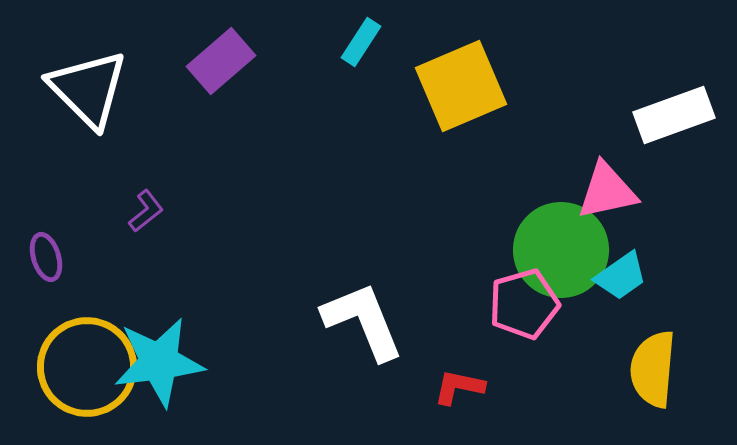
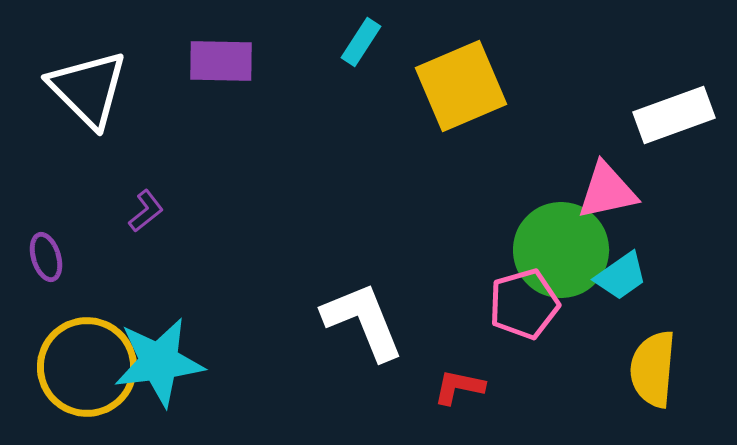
purple rectangle: rotated 42 degrees clockwise
